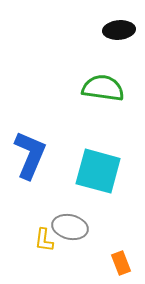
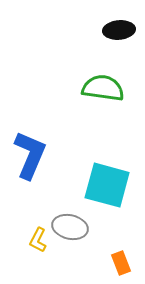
cyan square: moved 9 px right, 14 px down
yellow L-shape: moved 6 px left; rotated 20 degrees clockwise
